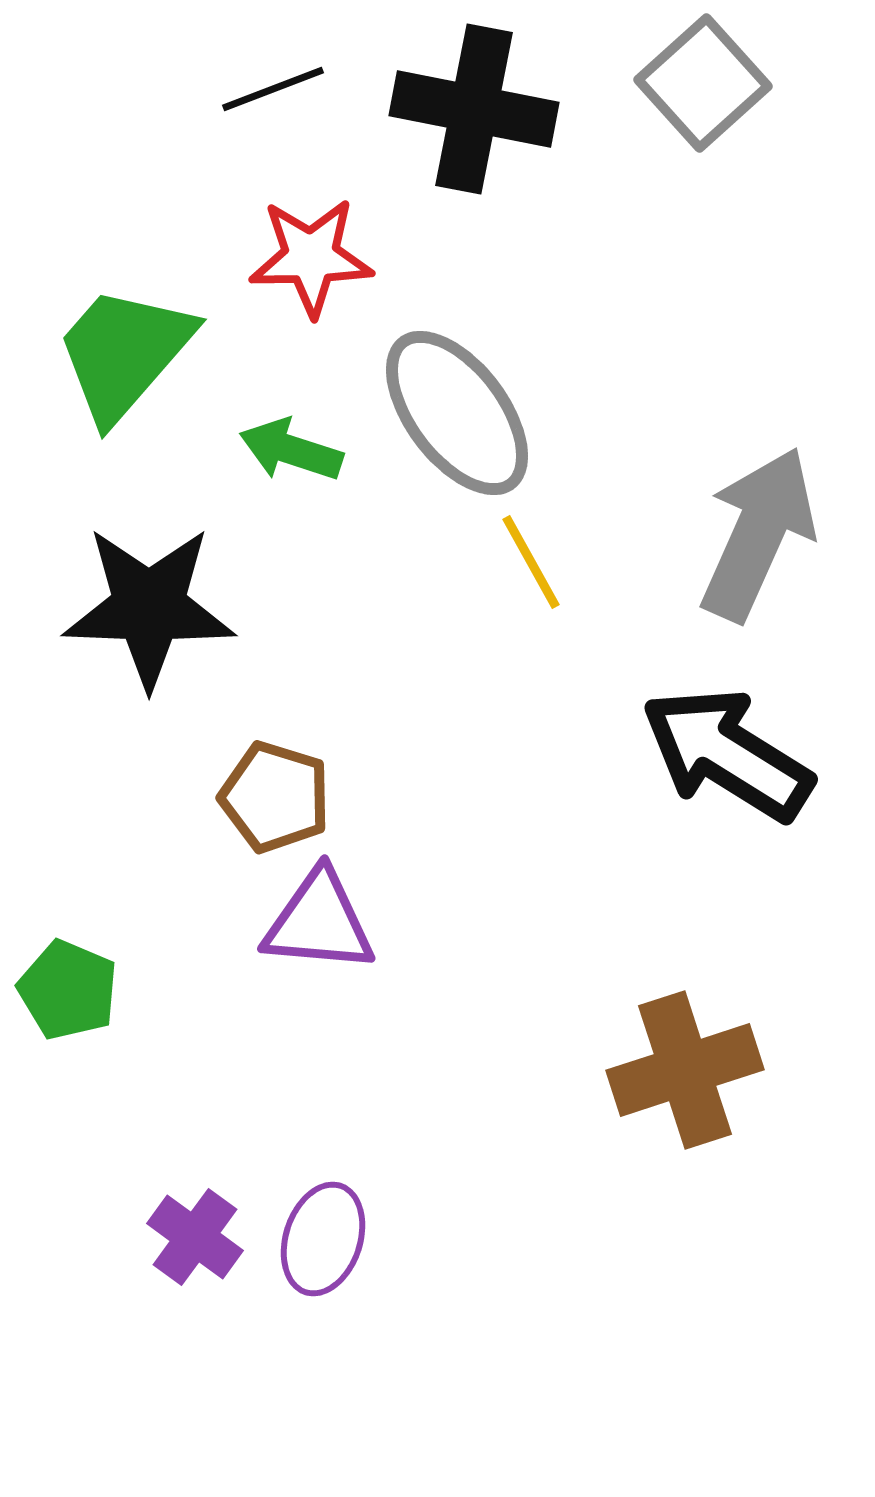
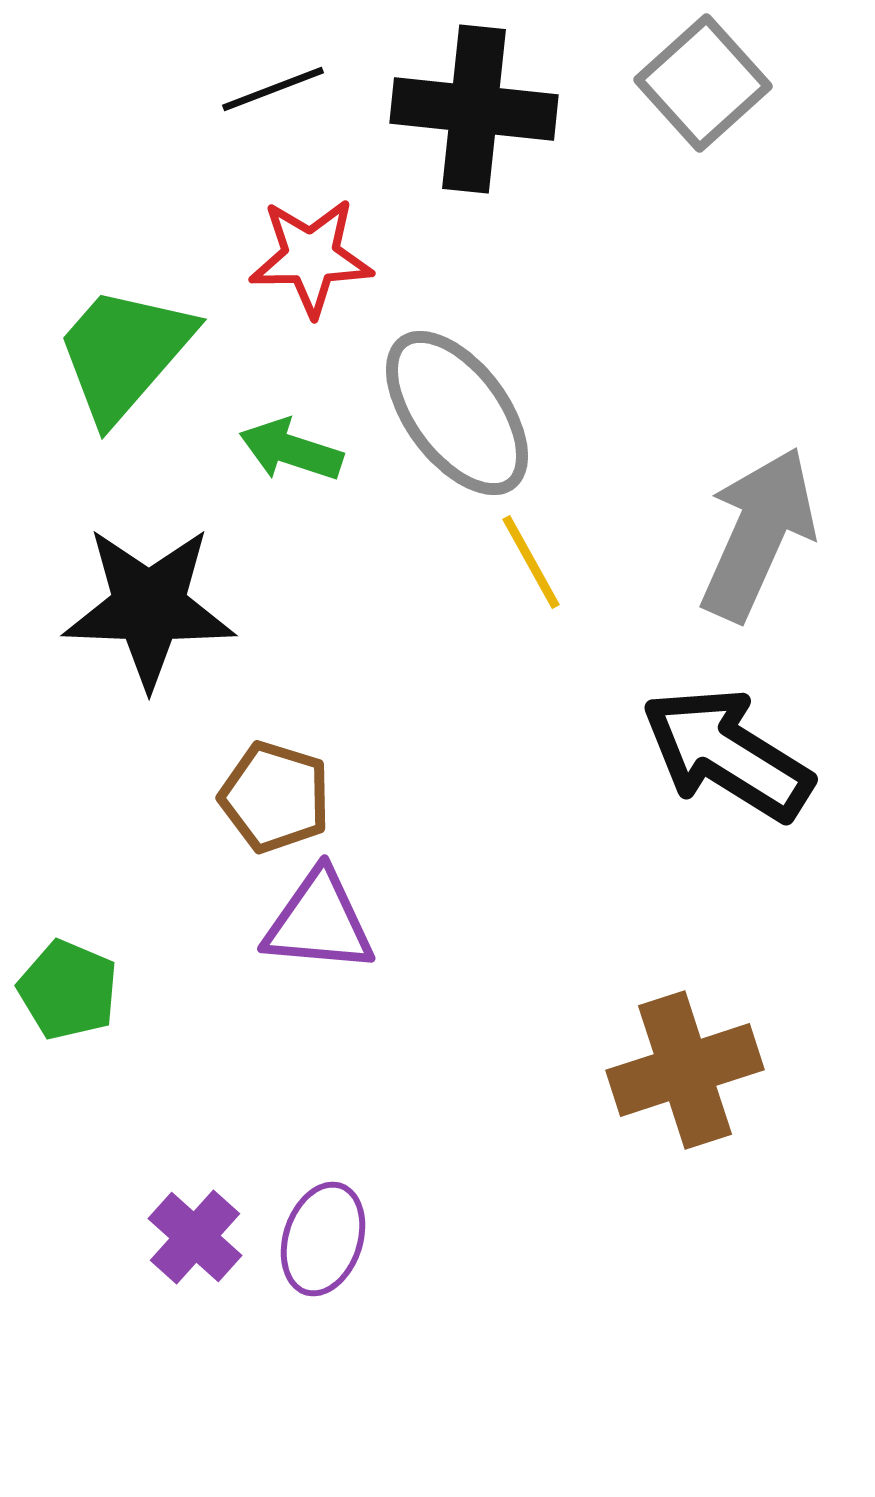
black cross: rotated 5 degrees counterclockwise
purple cross: rotated 6 degrees clockwise
